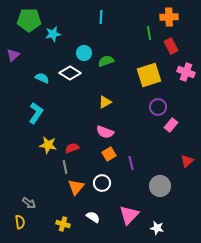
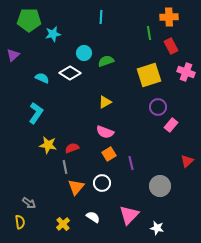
yellow cross: rotated 32 degrees clockwise
